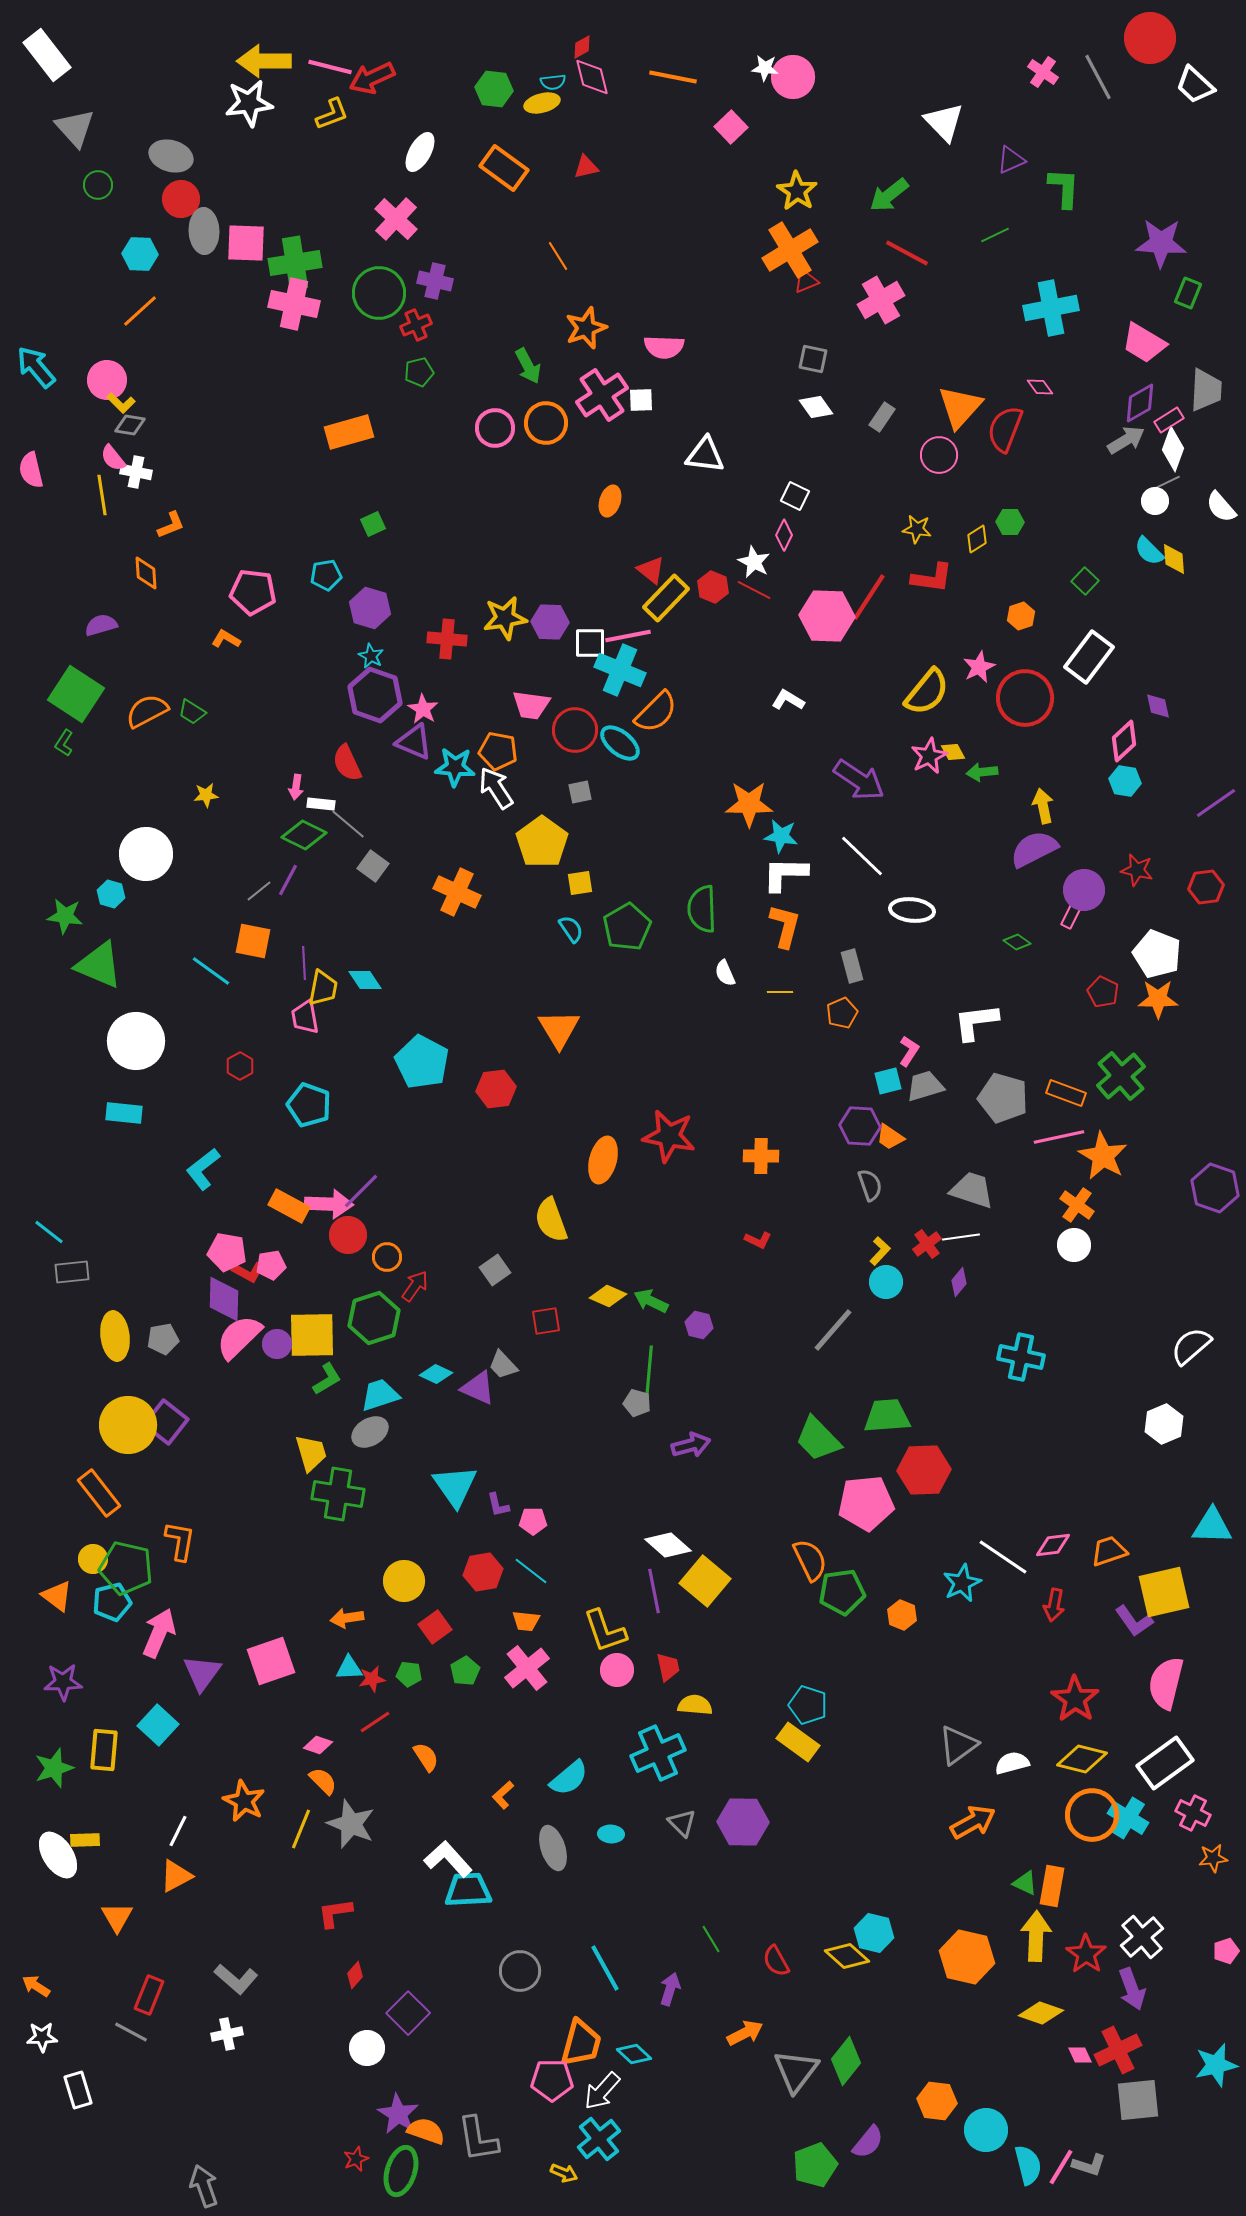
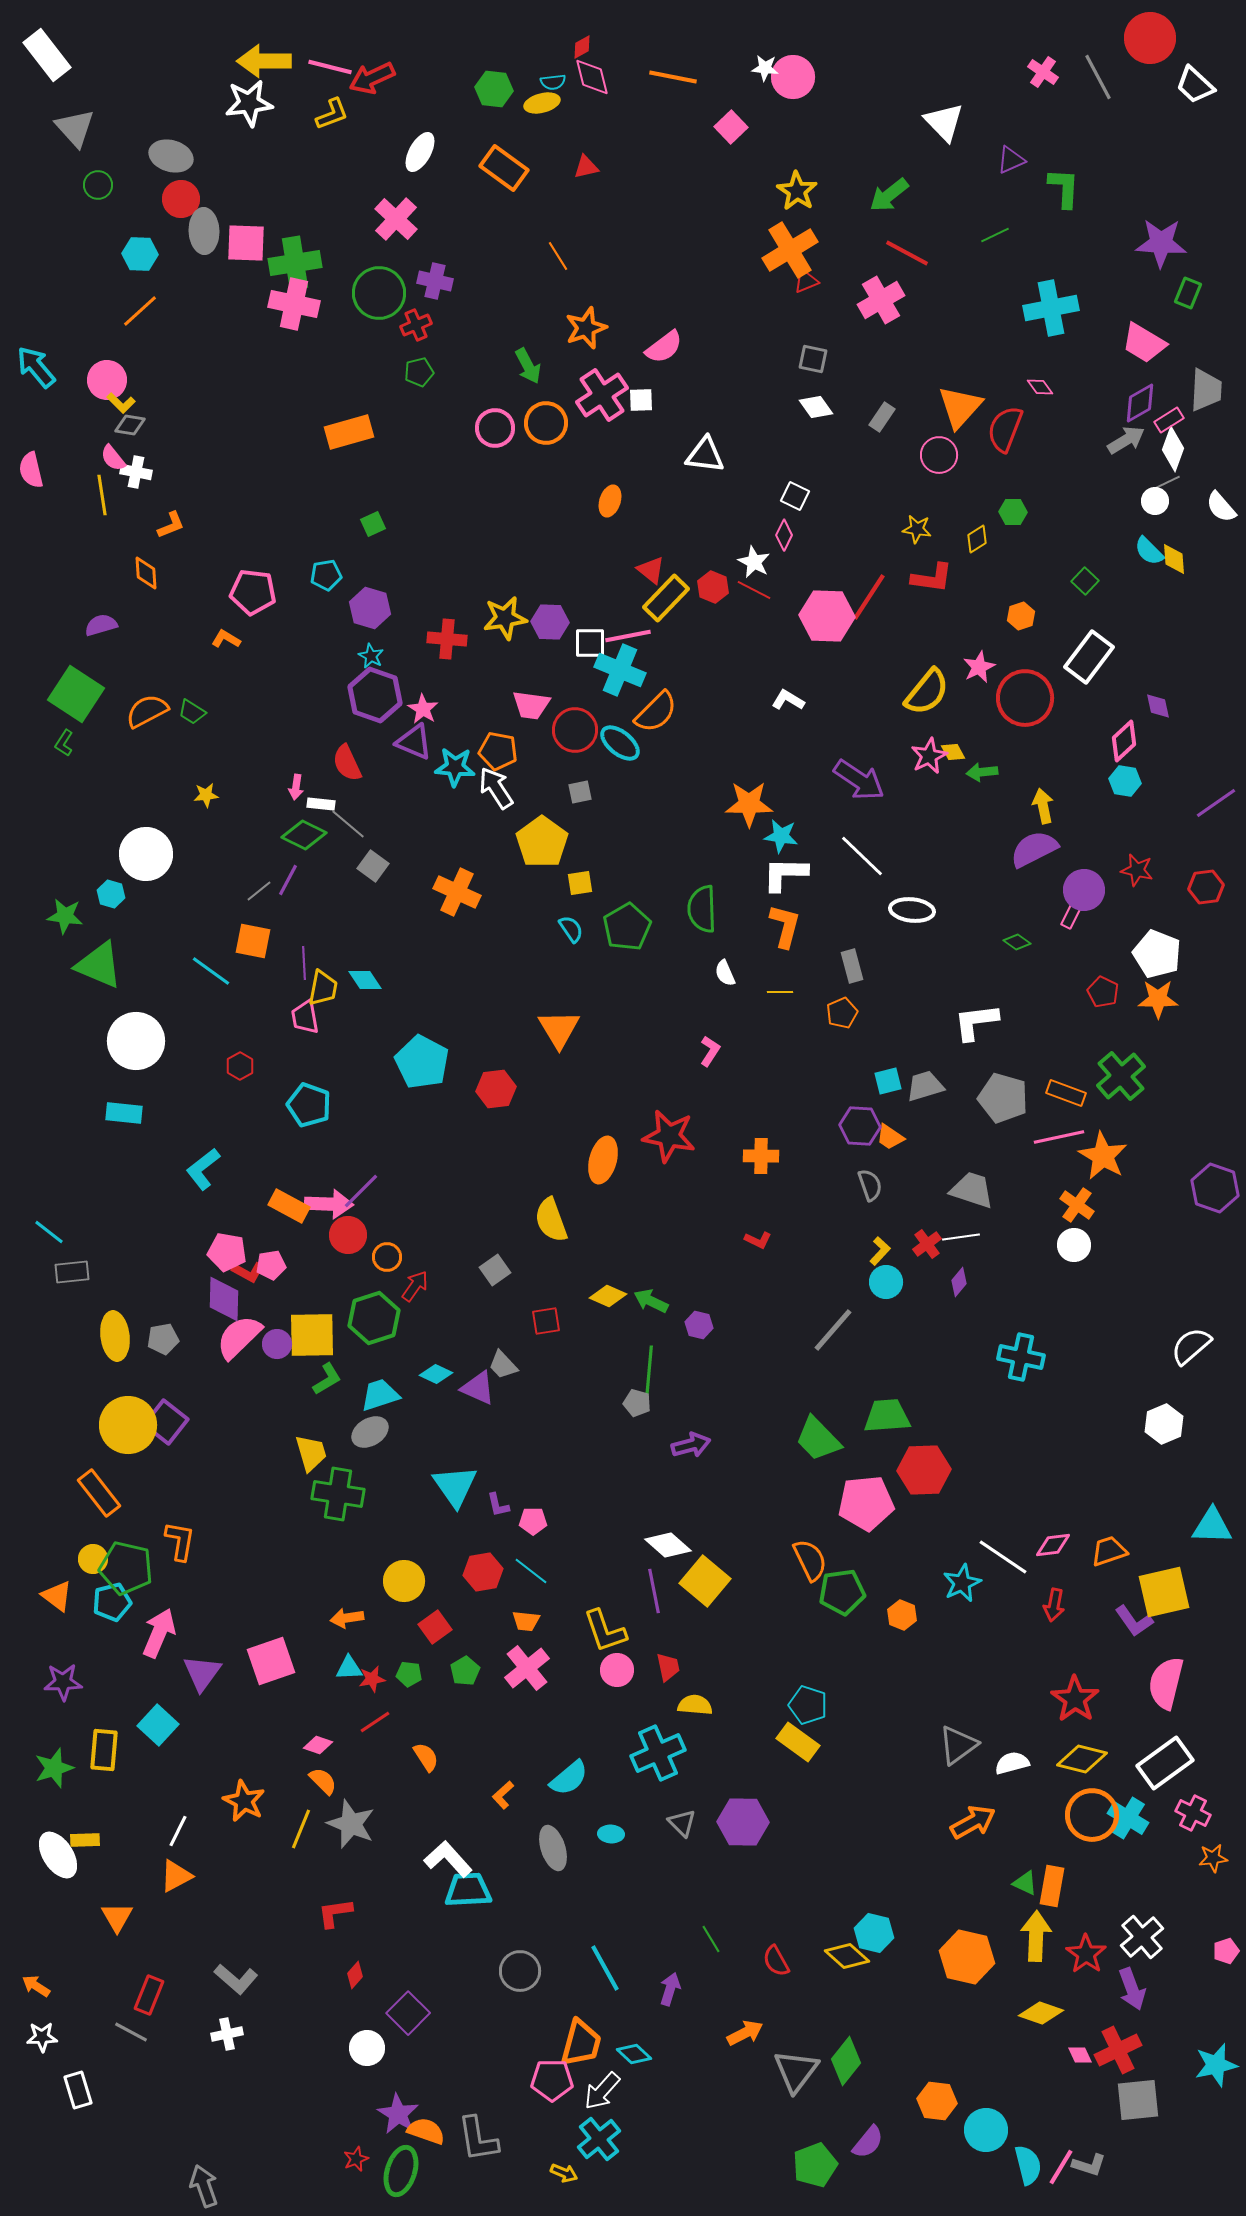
pink semicircle at (664, 347): rotated 39 degrees counterclockwise
green hexagon at (1010, 522): moved 3 px right, 10 px up
pink L-shape at (909, 1051): moved 199 px left
